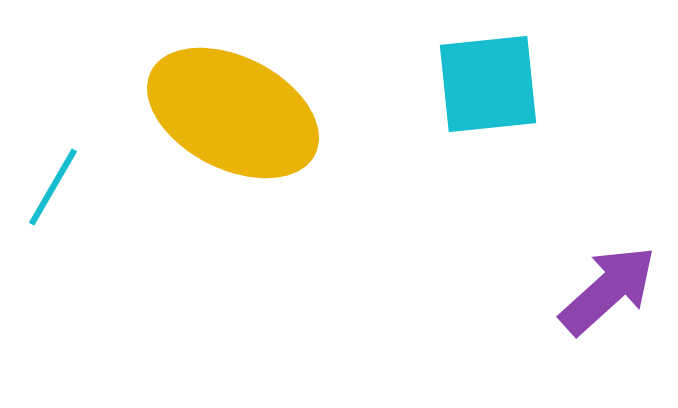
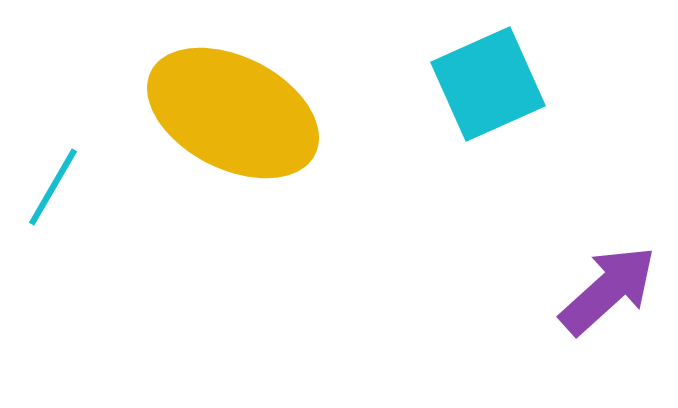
cyan square: rotated 18 degrees counterclockwise
